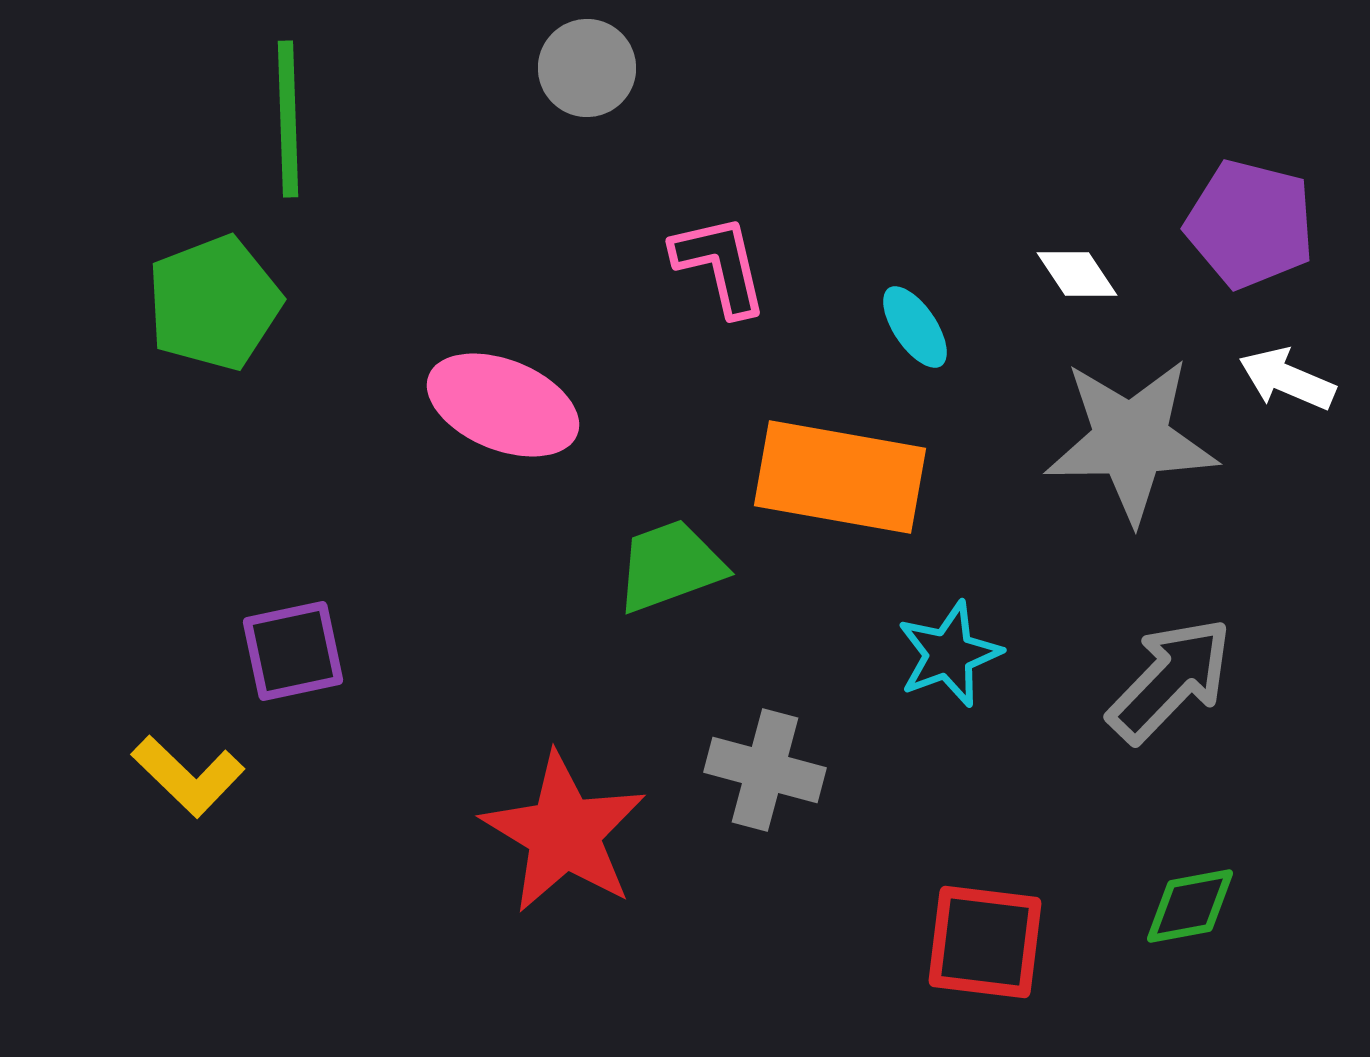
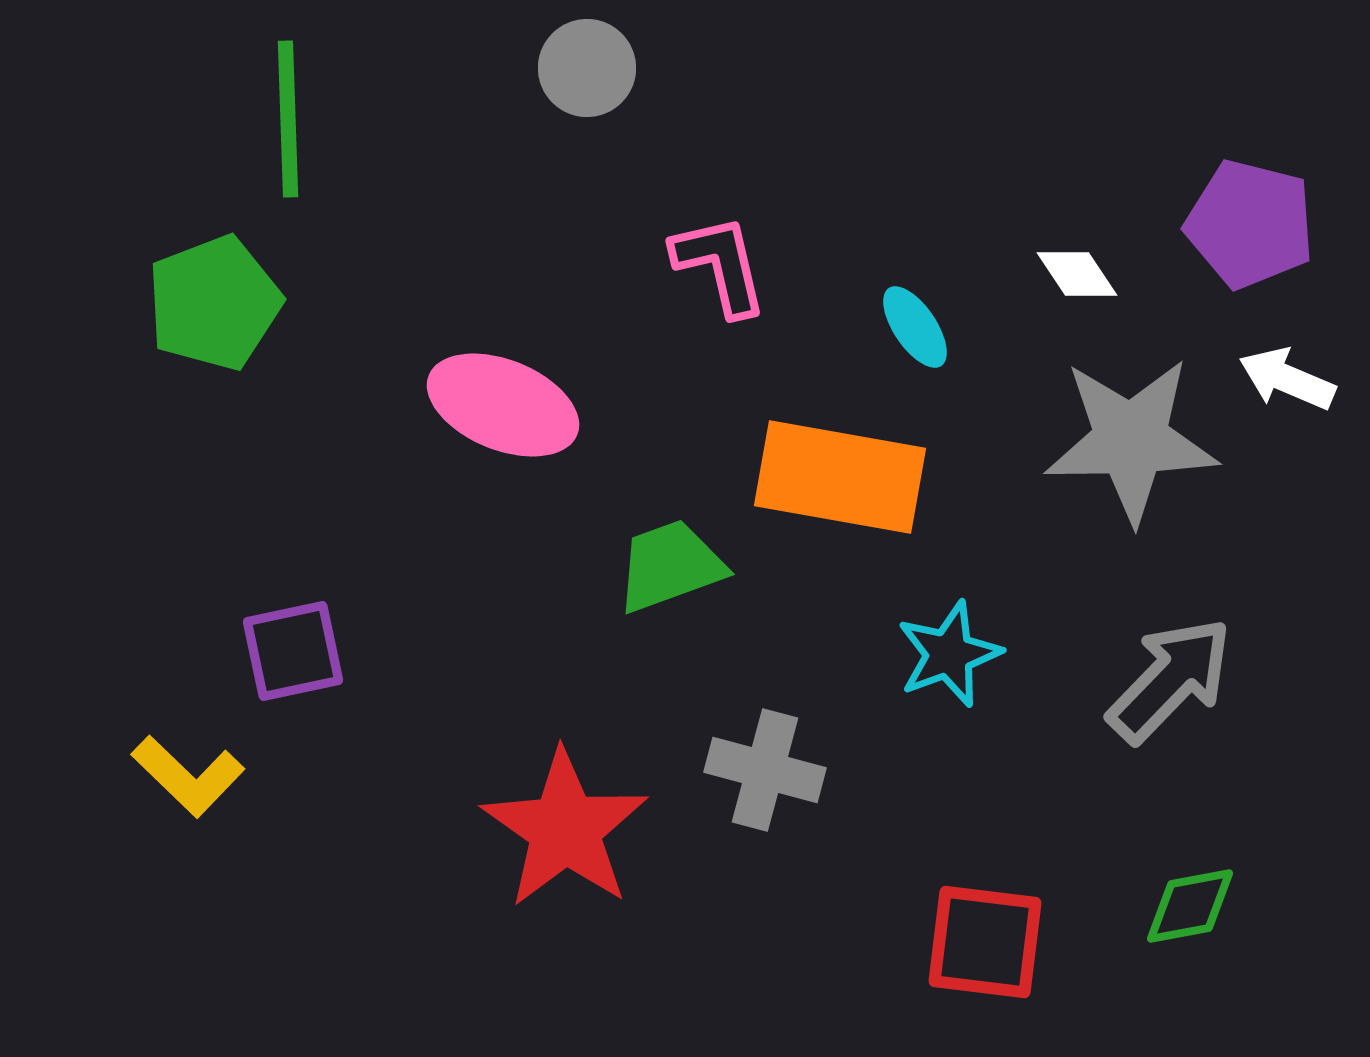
red star: moved 1 px right, 4 px up; rotated 4 degrees clockwise
